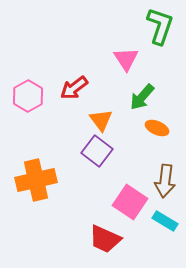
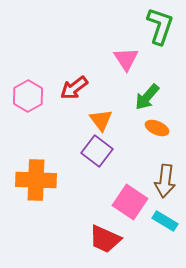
green arrow: moved 5 px right
orange cross: rotated 15 degrees clockwise
